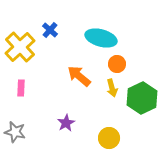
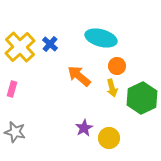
blue cross: moved 14 px down
orange circle: moved 2 px down
pink rectangle: moved 9 px left, 1 px down; rotated 14 degrees clockwise
purple star: moved 18 px right, 5 px down
